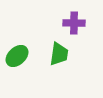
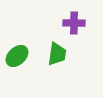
green trapezoid: moved 2 px left
